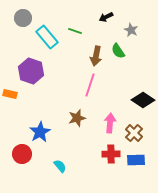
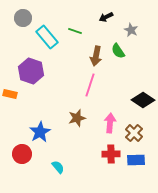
cyan semicircle: moved 2 px left, 1 px down
